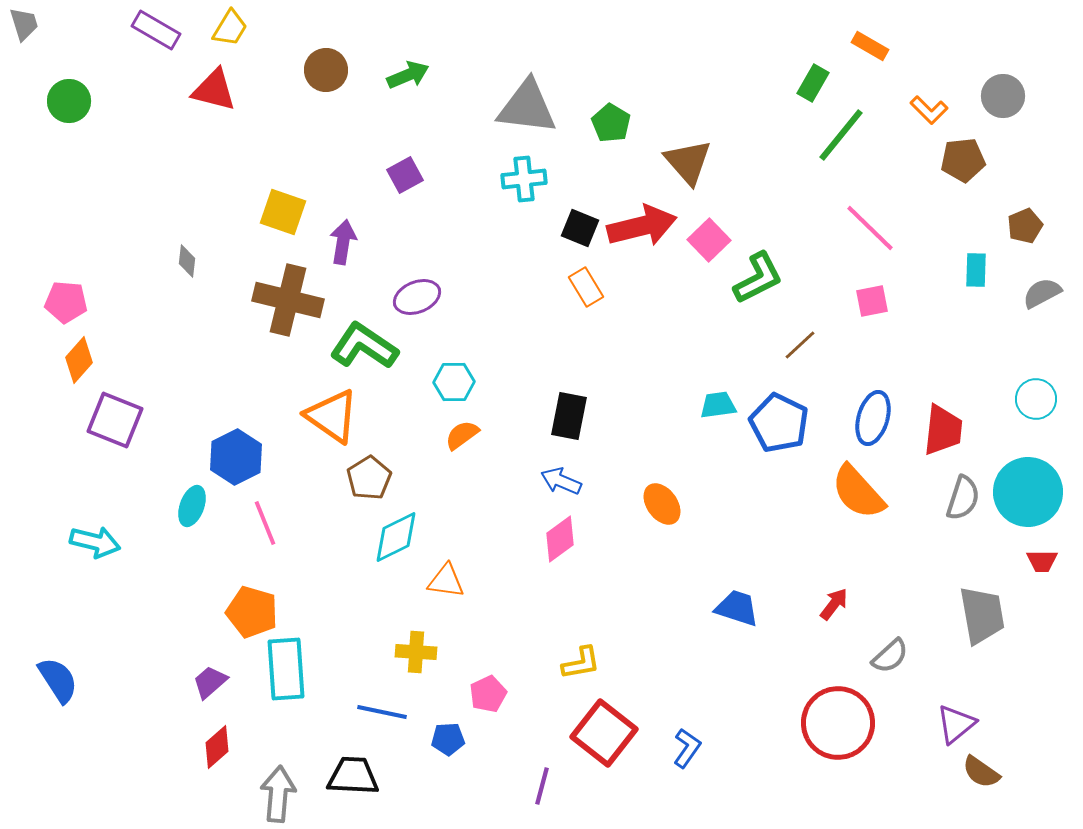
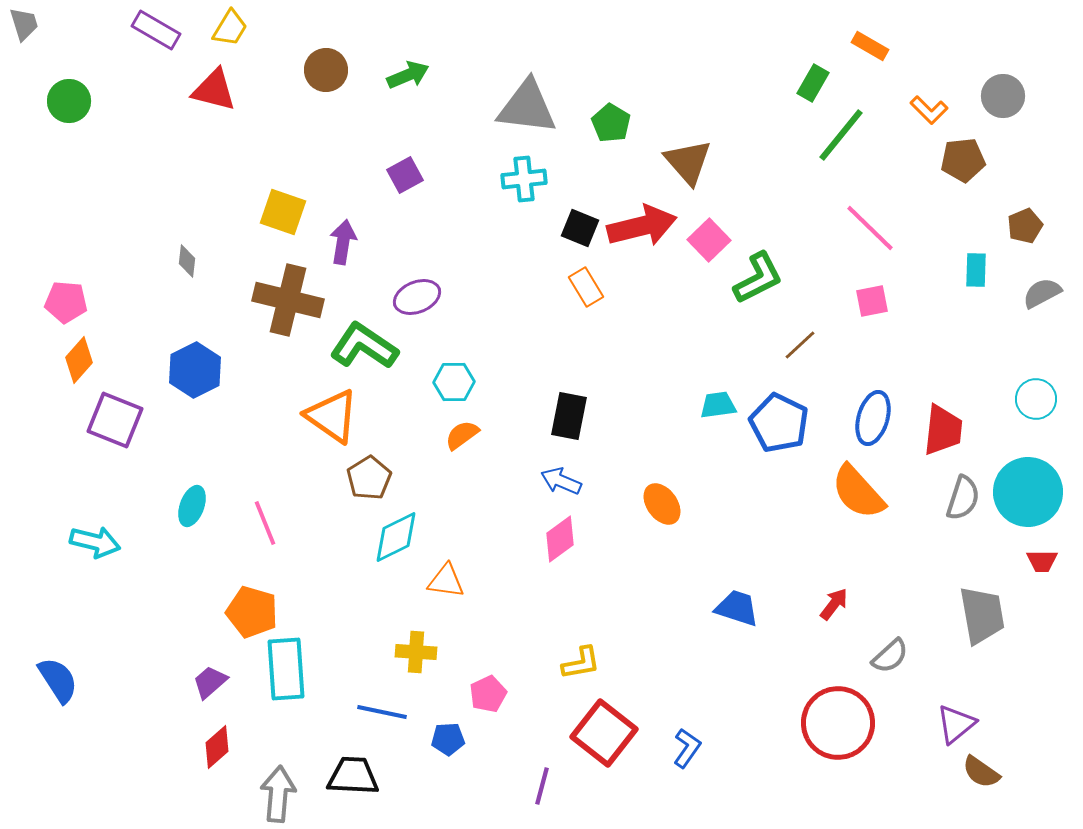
blue hexagon at (236, 457): moved 41 px left, 87 px up
